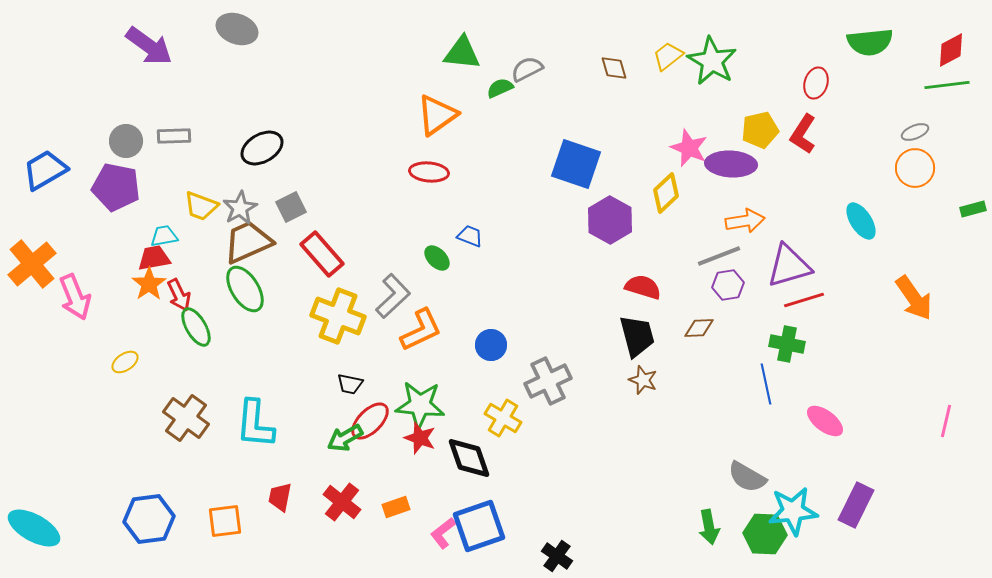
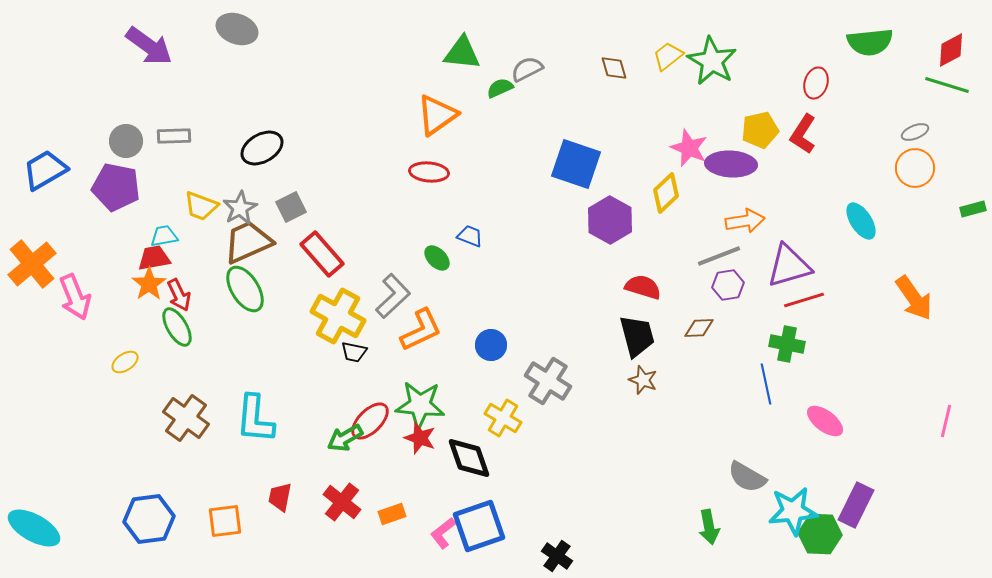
green line at (947, 85): rotated 24 degrees clockwise
yellow cross at (338, 316): rotated 8 degrees clockwise
green ellipse at (196, 327): moved 19 px left
gray cross at (548, 381): rotated 33 degrees counterclockwise
black trapezoid at (350, 384): moved 4 px right, 32 px up
cyan L-shape at (255, 424): moved 5 px up
orange rectangle at (396, 507): moved 4 px left, 7 px down
green hexagon at (765, 534): moved 55 px right
